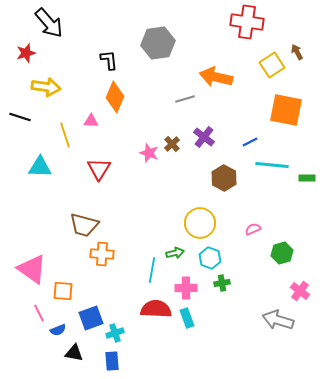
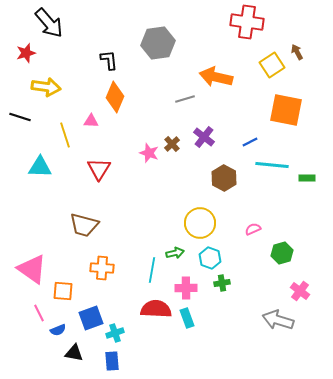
orange cross at (102, 254): moved 14 px down
